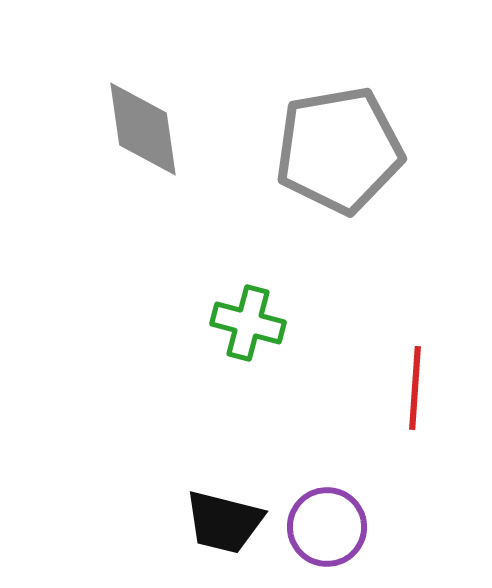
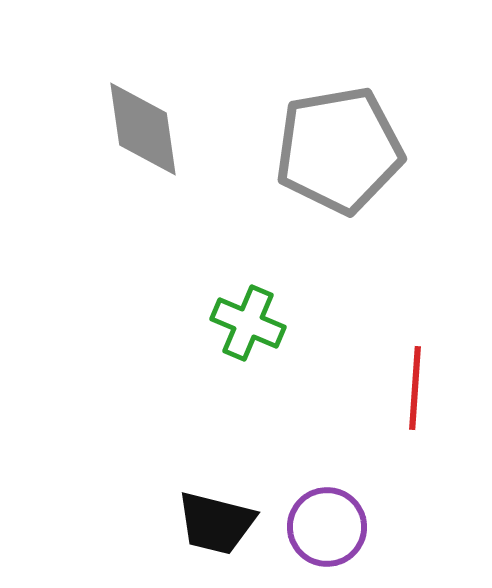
green cross: rotated 8 degrees clockwise
black trapezoid: moved 8 px left, 1 px down
